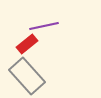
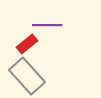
purple line: moved 3 px right, 1 px up; rotated 12 degrees clockwise
